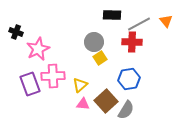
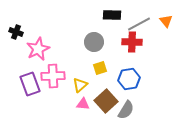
yellow square: moved 10 px down; rotated 16 degrees clockwise
